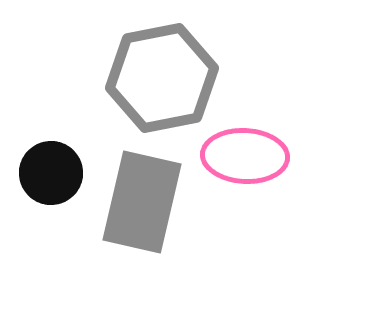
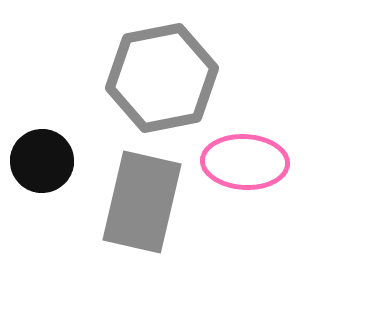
pink ellipse: moved 6 px down
black circle: moved 9 px left, 12 px up
